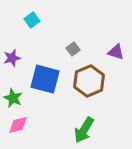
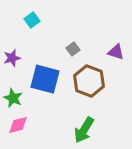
brown hexagon: rotated 16 degrees counterclockwise
